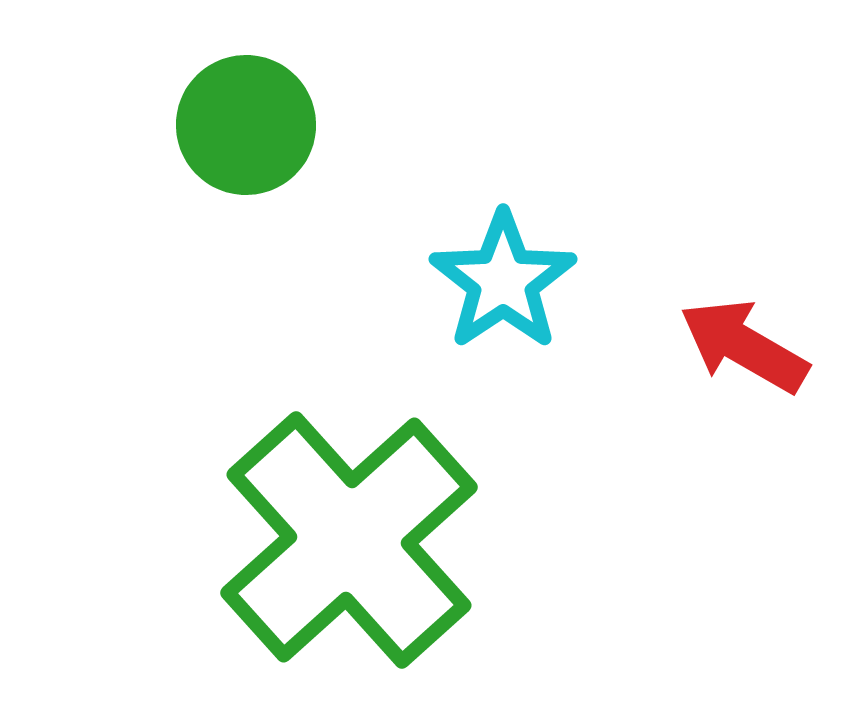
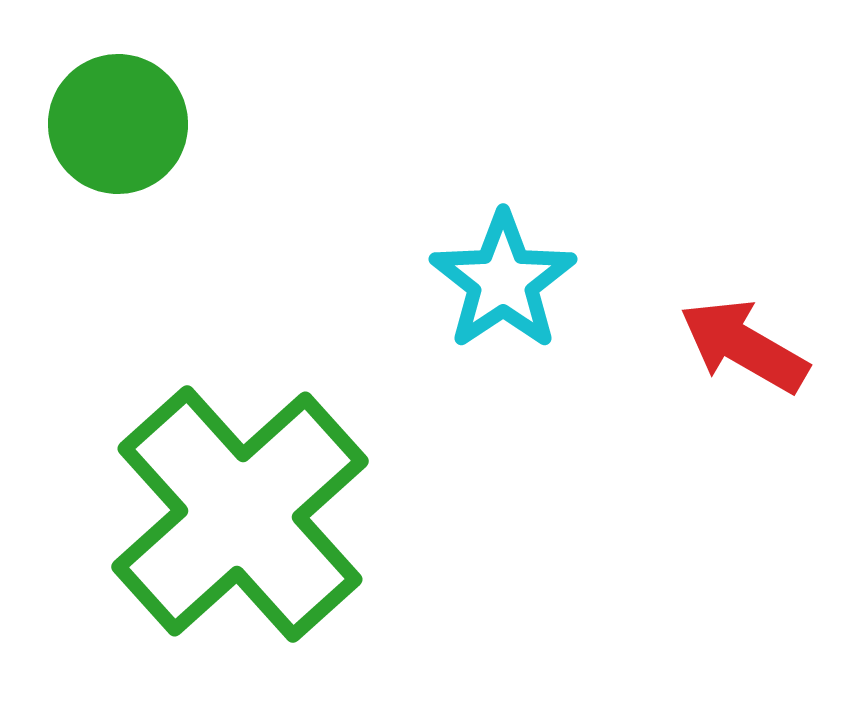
green circle: moved 128 px left, 1 px up
green cross: moved 109 px left, 26 px up
